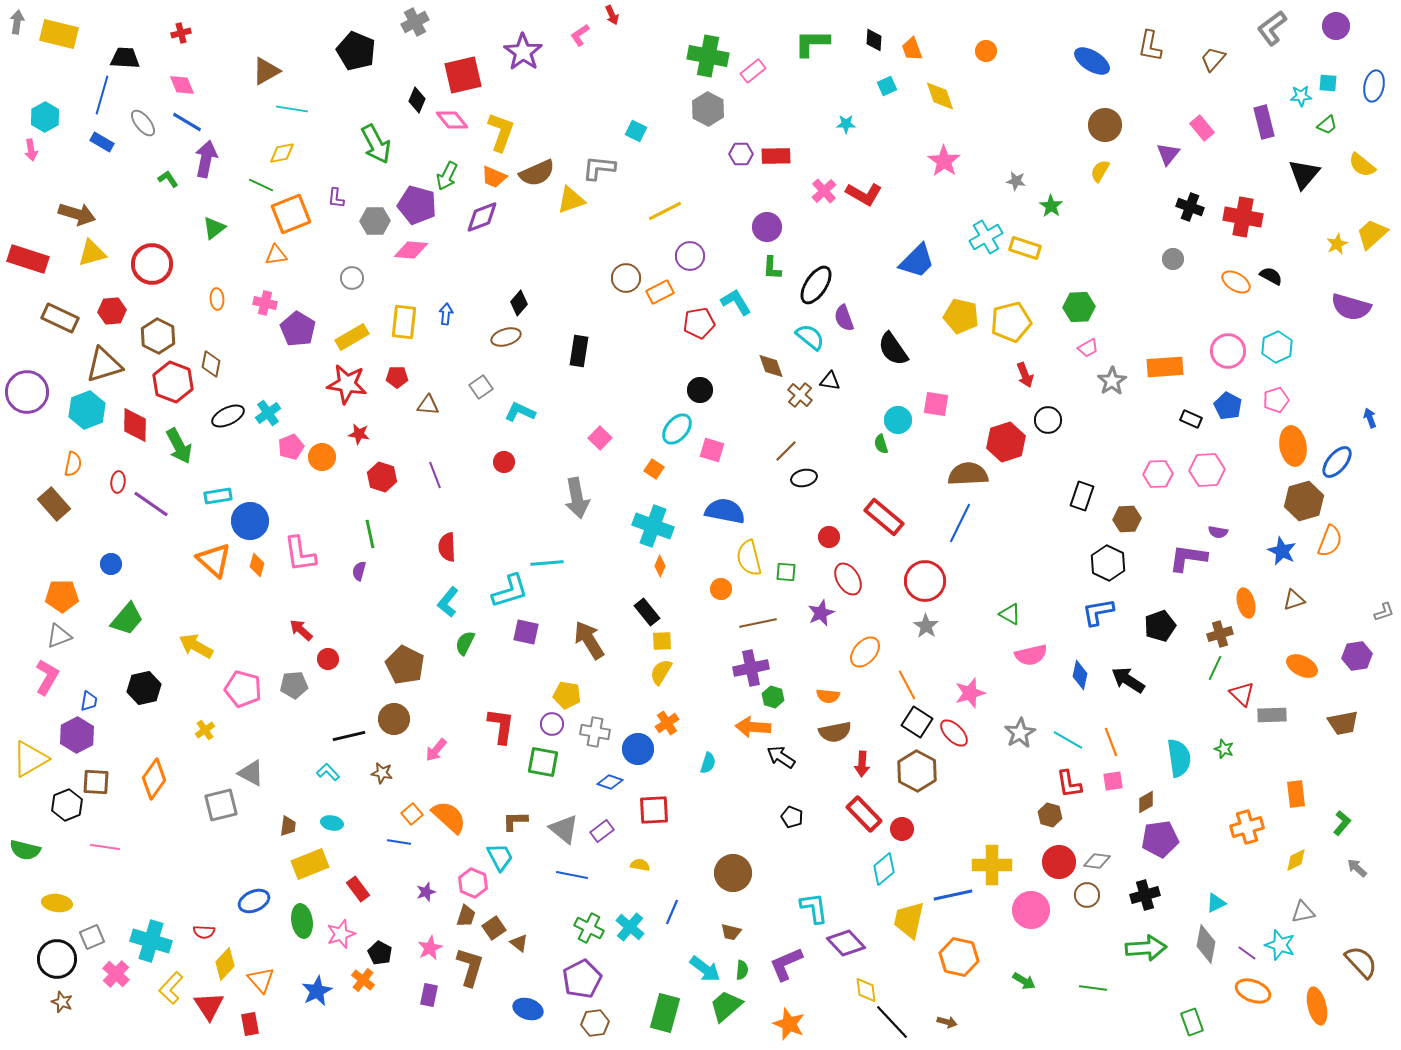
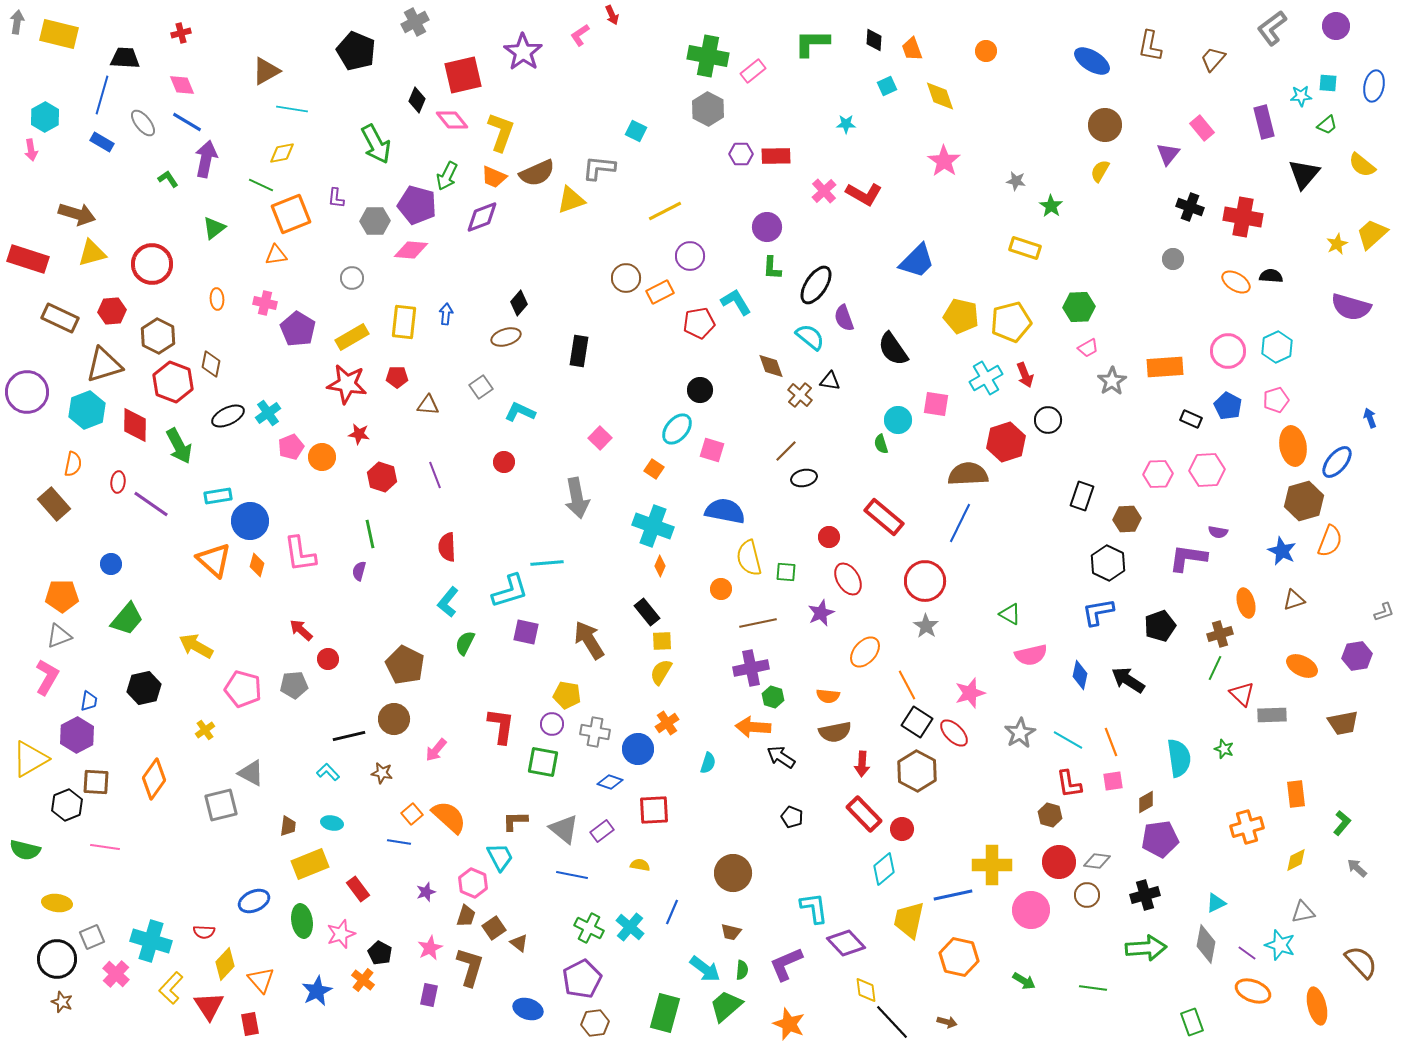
cyan cross at (986, 237): moved 141 px down
black semicircle at (1271, 276): rotated 25 degrees counterclockwise
